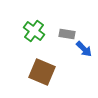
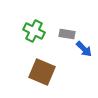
green cross: rotated 10 degrees counterclockwise
